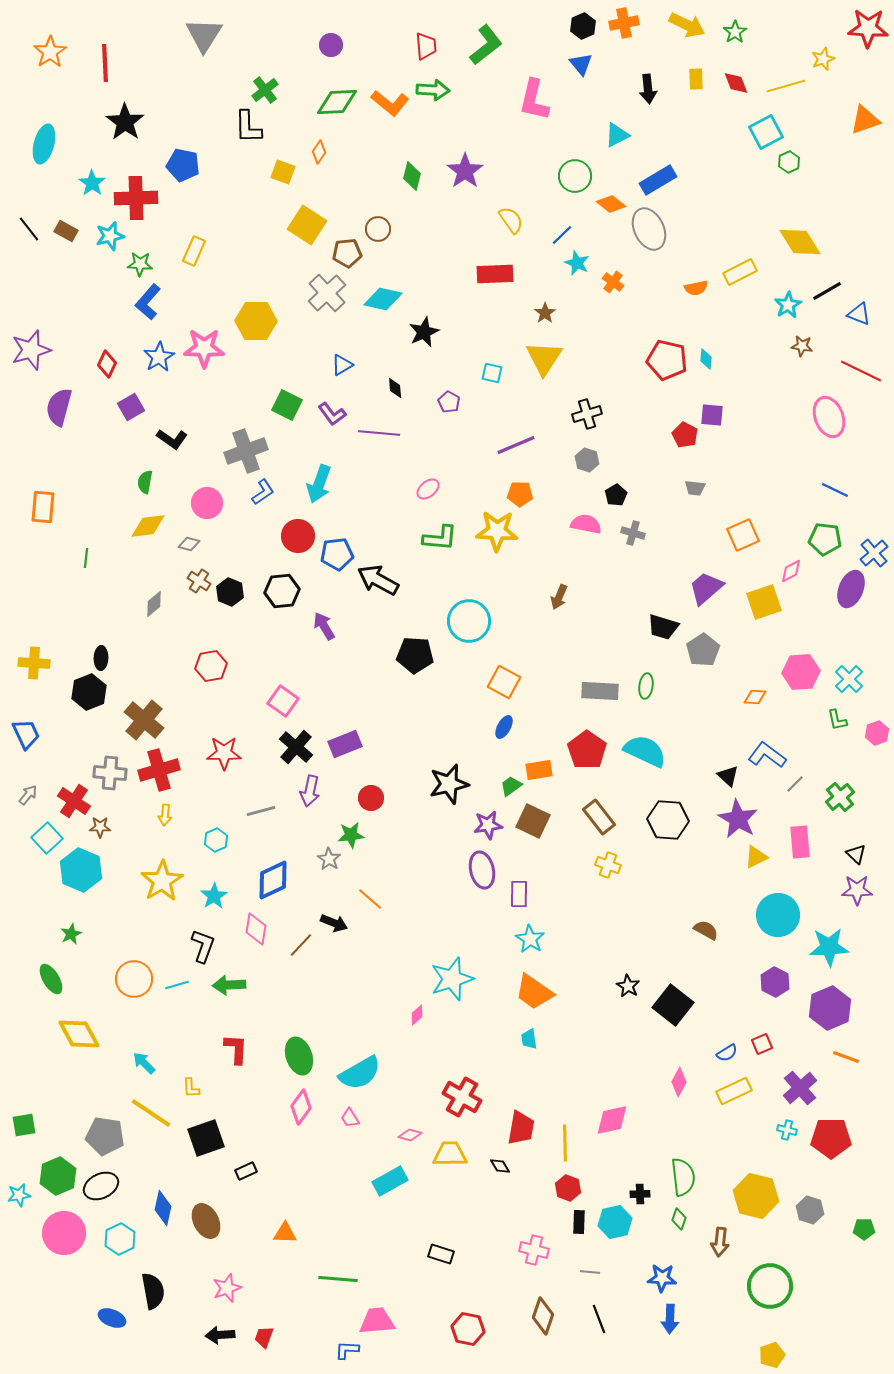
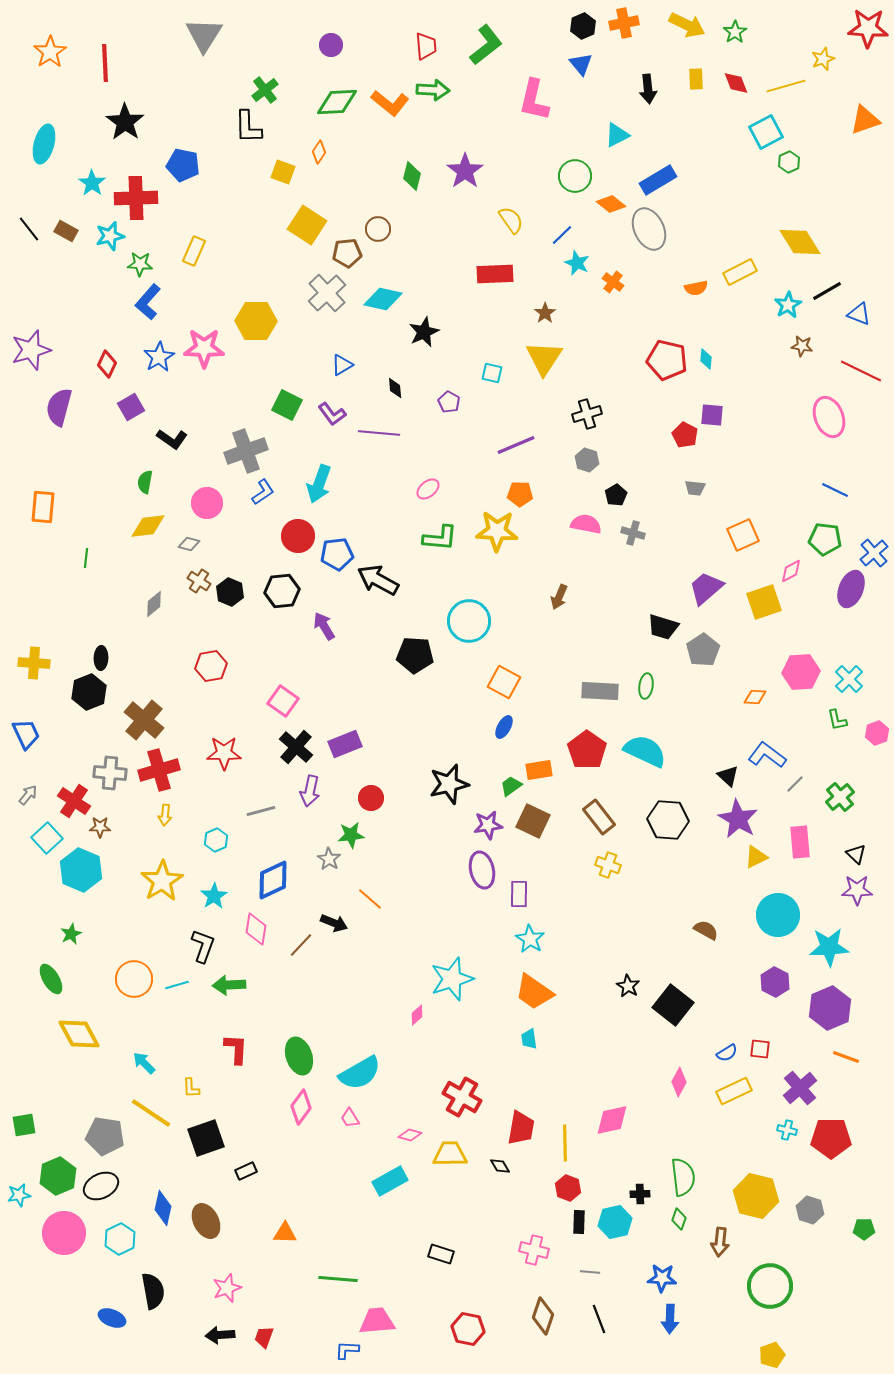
red square at (762, 1044): moved 2 px left, 5 px down; rotated 30 degrees clockwise
